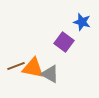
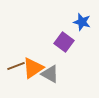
orange triangle: rotated 45 degrees counterclockwise
